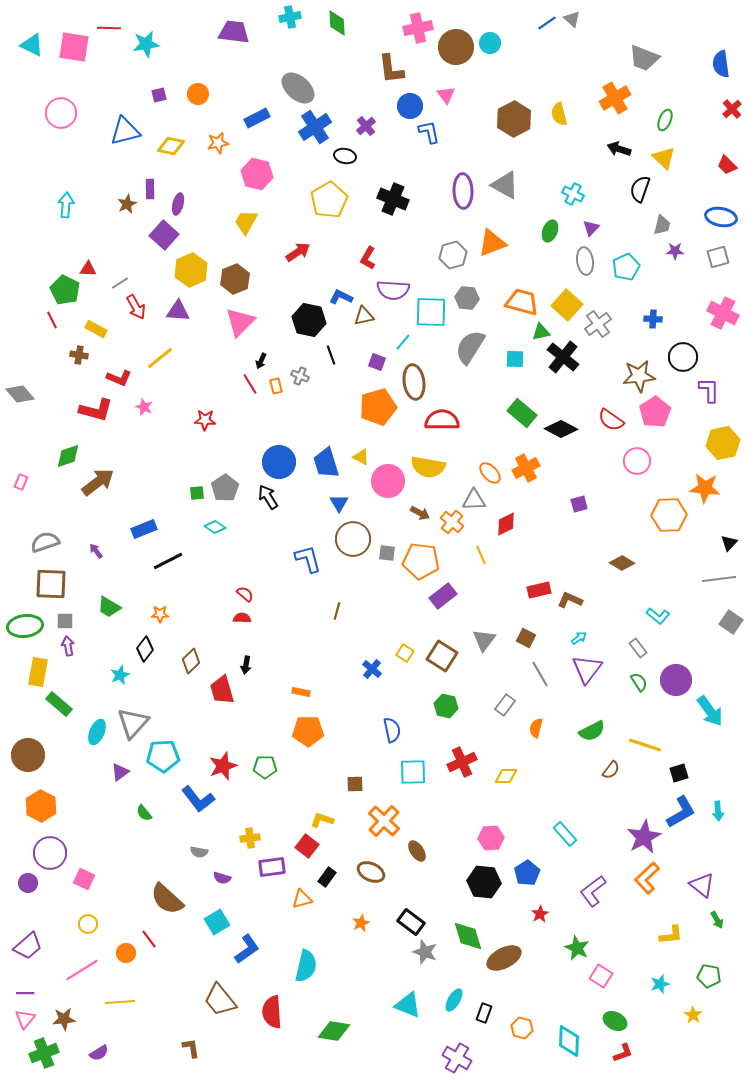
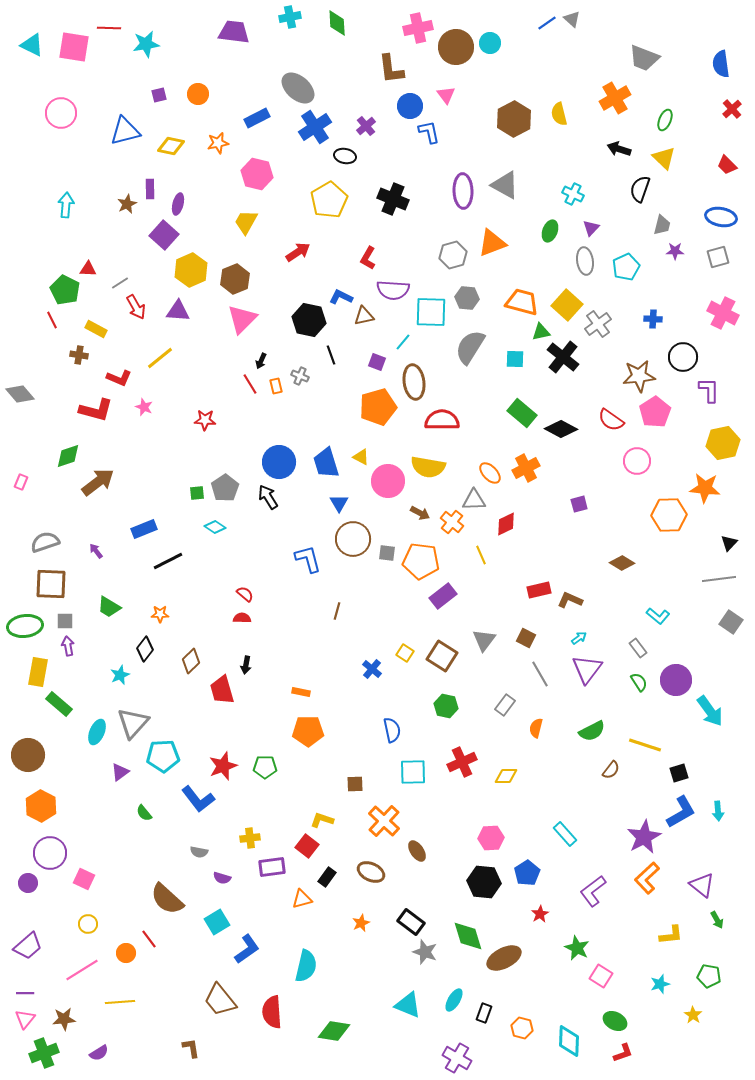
pink triangle at (240, 322): moved 2 px right, 3 px up
